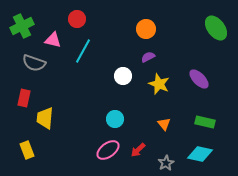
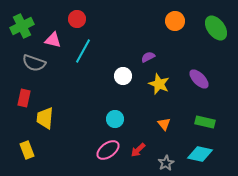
orange circle: moved 29 px right, 8 px up
